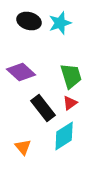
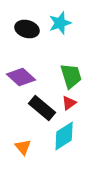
black ellipse: moved 2 px left, 8 px down
purple diamond: moved 5 px down
red triangle: moved 1 px left
black rectangle: moved 1 px left; rotated 12 degrees counterclockwise
